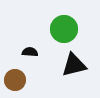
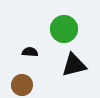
brown circle: moved 7 px right, 5 px down
